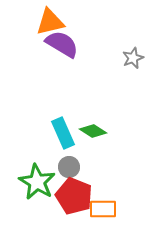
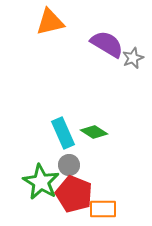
purple semicircle: moved 45 px right
green diamond: moved 1 px right, 1 px down
gray circle: moved 2 px up
green star: moved 4 px right
red pentagon: moved 2 px up
